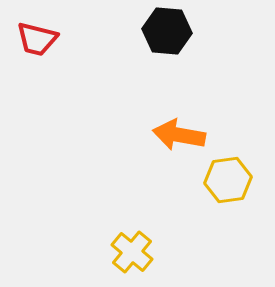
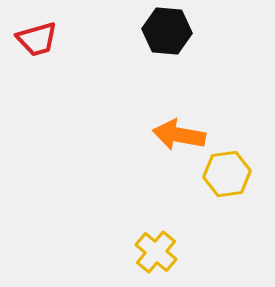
red trapezoid: rotated 30 degrees counterclockwise
yellow hexagon: moved 1 px left, 6 px up
yellow cross: moved 24 px right
